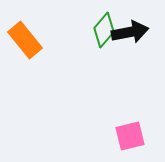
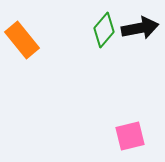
black arrow: moved 10 px right, 4 px up
orange rectangle: moved 3 px left
